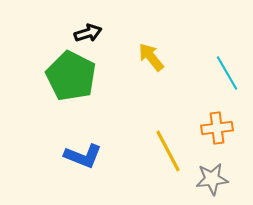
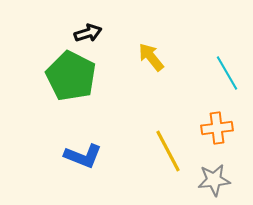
gray star: moved 2 px right, 1 px down
